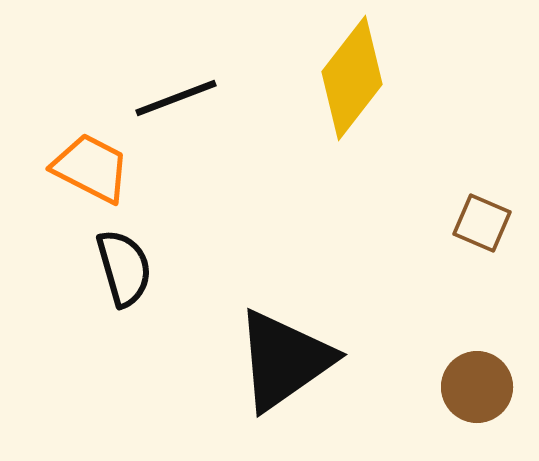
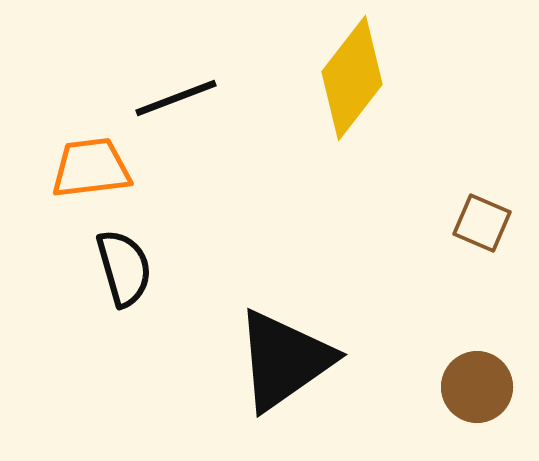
orange trapezoid: rotated 34 degrees counterclockwise
